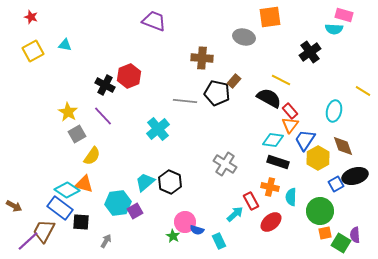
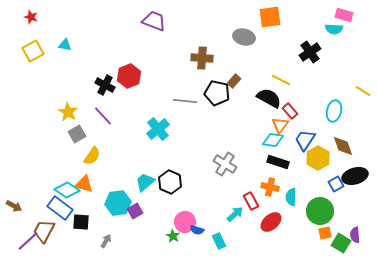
orange triangle at (290, 125): moved 10 px left
